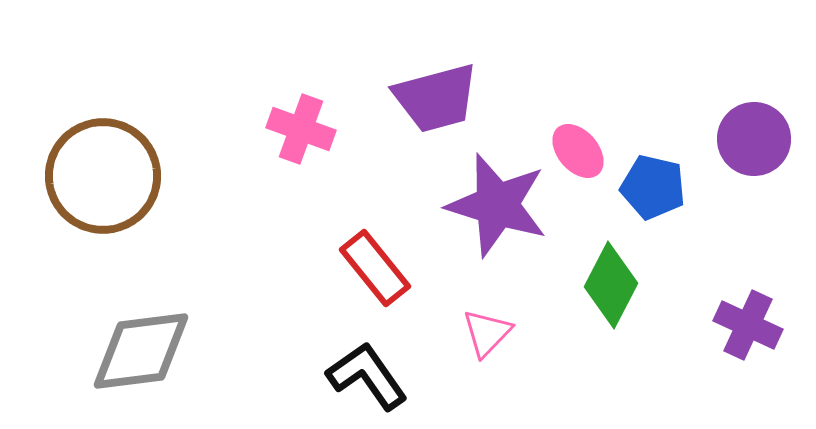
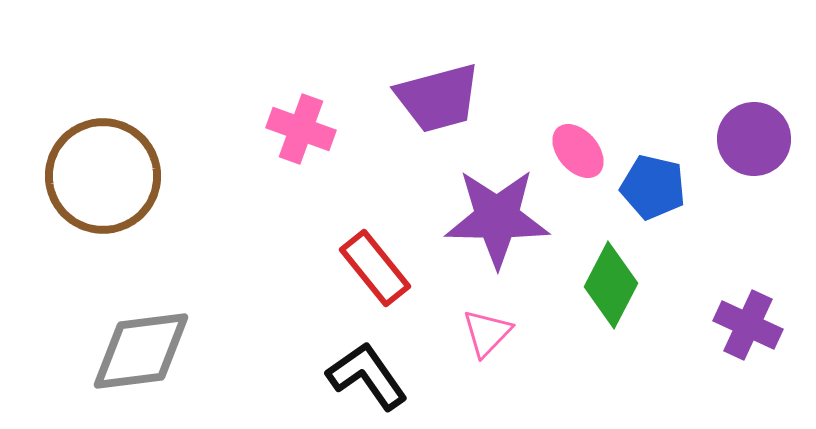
purple trapezoid: moved 2 px right
purple star: moved 13 px down; rotated 16 degrees counterclockwise
